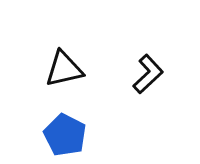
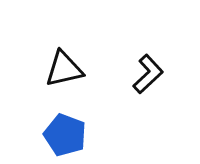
blue pentagon: rotated 6 degrees counterclockwise
